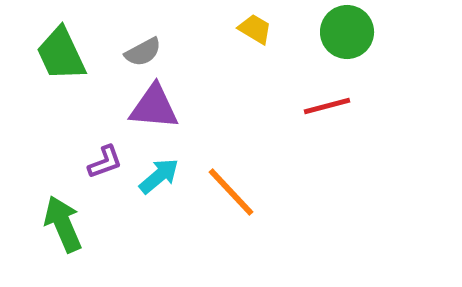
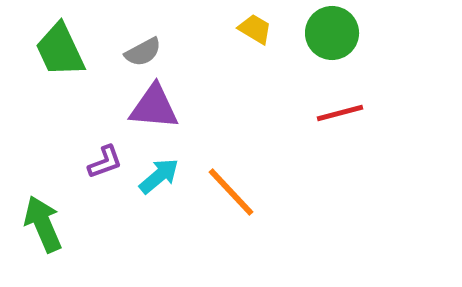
green circle: moved 15 px left, 1 px down
green trapezoid: moved 1 px left, 4 px up
red line: moved 13 px right, 7 px down
green arrow: moved 20 px left
